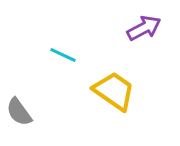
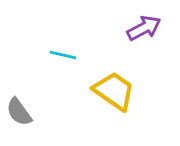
cyan line: rotated 12 degrees counterclockwise
